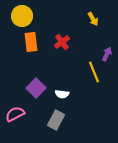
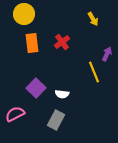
yellow circle: moved 2 px right, 2 px up
orange rectangle: moved 1 px right, 1 px down
